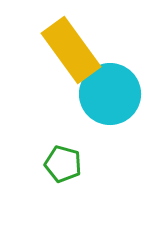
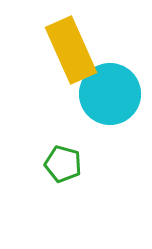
yellow rectangle: rotated 12 degrees clockwise
